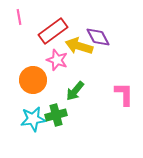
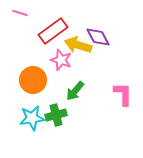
pink line: moved 1 px right, 4 px up; rotated 63 degrees counterclockwise
yellow arrow: moved 1 px left, 1 px up
pink star: moved 4 px right
pink L-shape: moved 1 px left
cyan star: moved 1 px left, 1 px up
